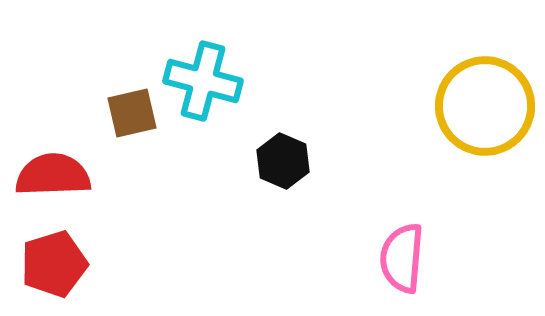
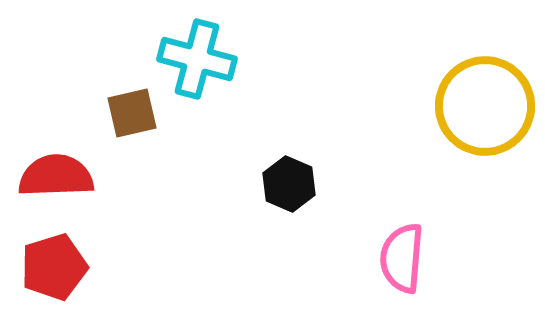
cyan cross: moved 6 px left, 22 px up
black hexagon: moved 6 px right, 23 px down
red semicircle: moved 3 px right, 1 px down
red pentagon: moved 3 px down
